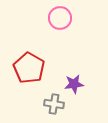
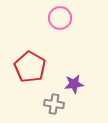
red pentagon: moved 1 px right, 1 px up
